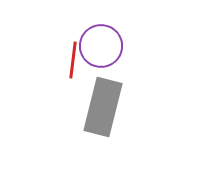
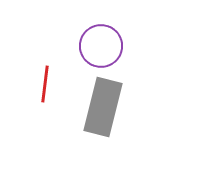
red line: moved 28 px left, 24 px down
